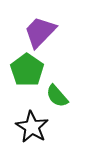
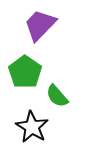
purple trapezoid: moved 7 px up
green pentagon: moved 2 px left, 2 px down
